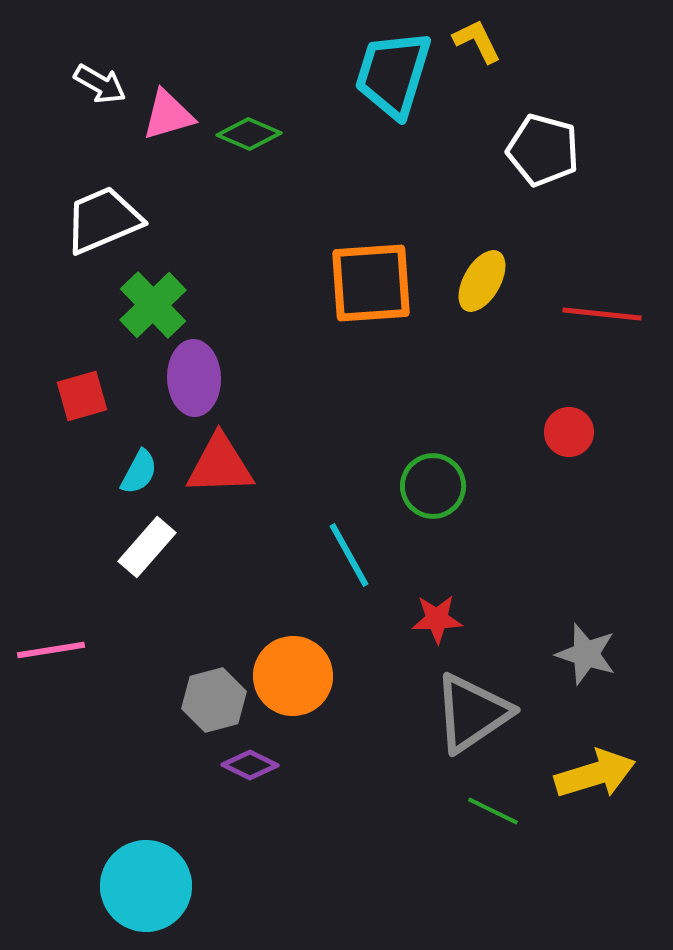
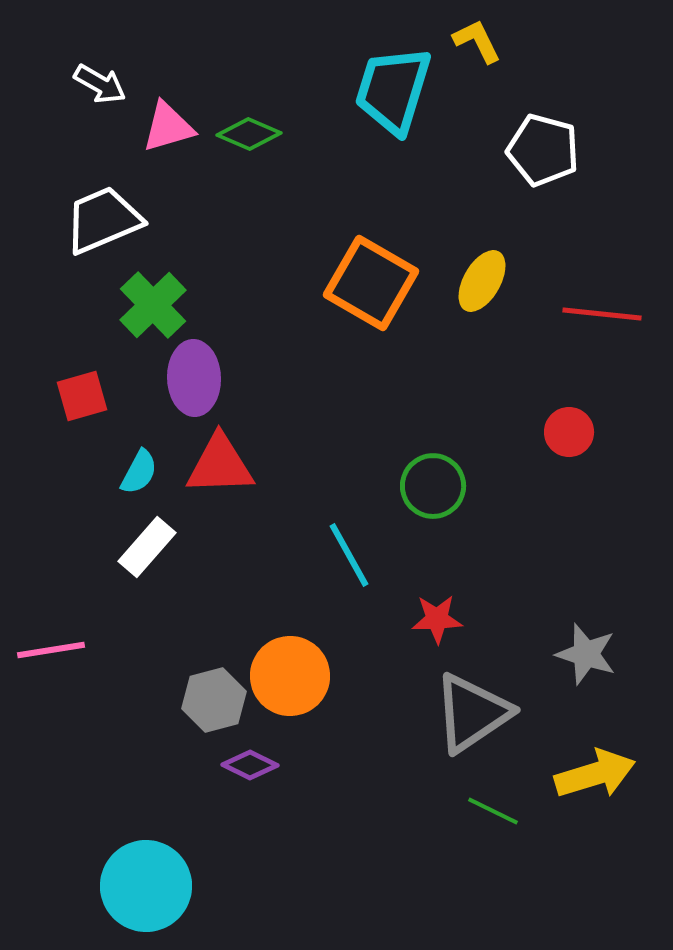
cyan trapezoid: moved 16 px down
pink triangle: moved 12 px down
orange square: rotated 34 degrees clockwise
orange circle: moved 3 px left
